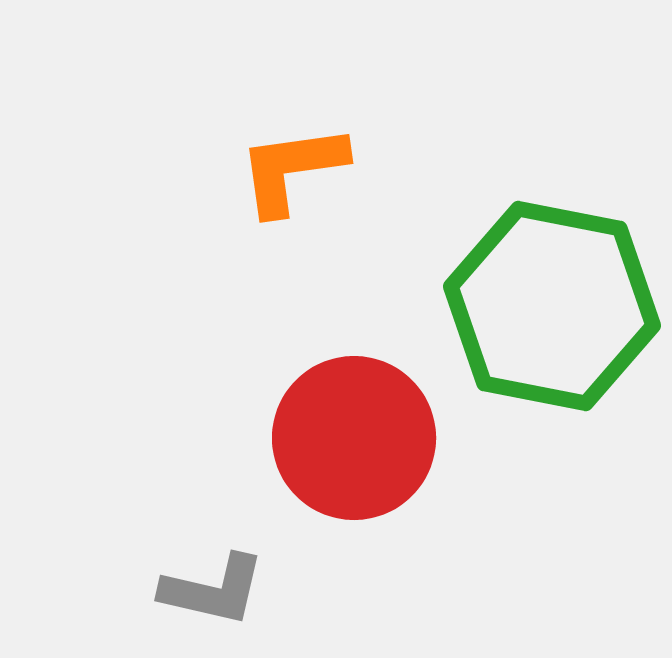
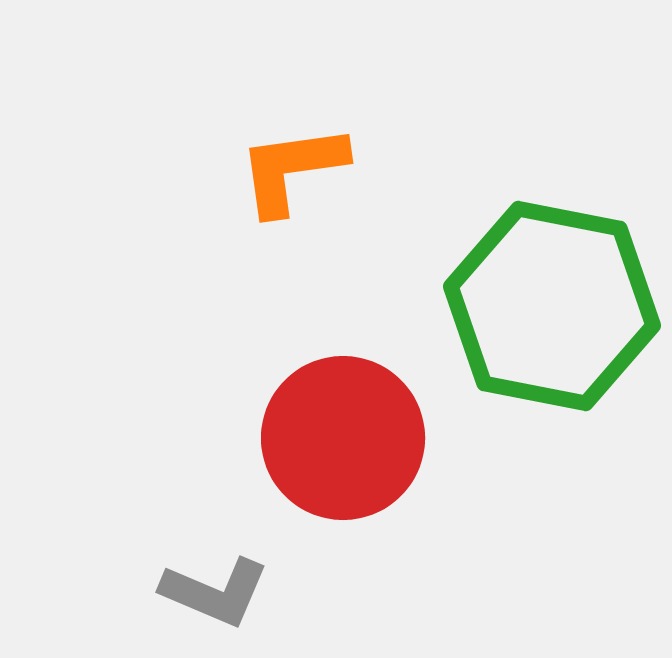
red circle: moved 11 px left
gray L-shape: moved 2 px right, 2 px down; rotated 10 degrees clockwise
